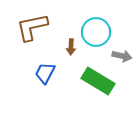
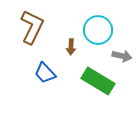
brown L-shape: rotated 128 degrees clockwise
cyan circle: moved 2 px right, 2 px up
blue trapezoid: rotated 70 degrees counterclockwise
